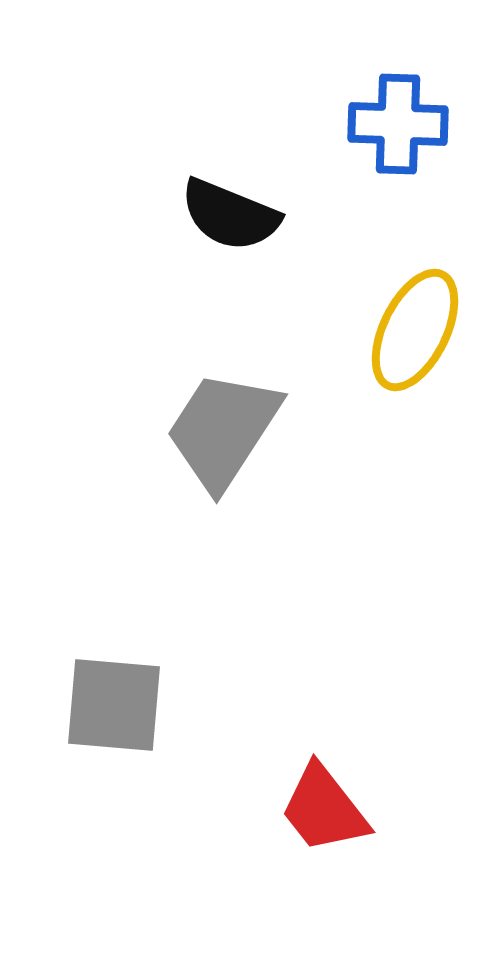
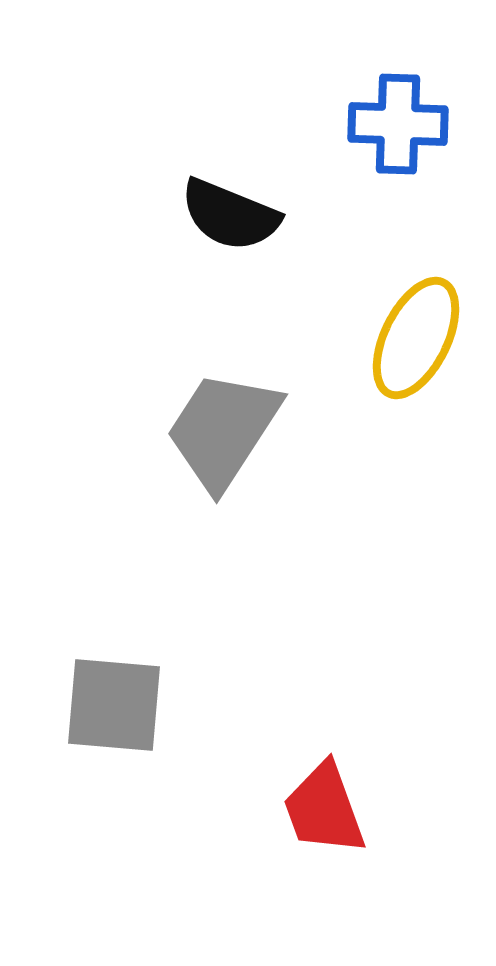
yellow ellipse: moved 1 px right, 8 px down
red trapezoid: rotated 18 degrees clockwise
